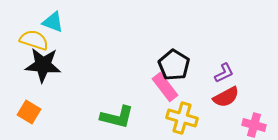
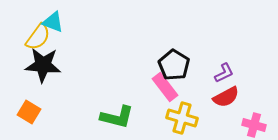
yellow semicircle: moved 4 px right, 3 px up; rotated 108 degrees clockwise
